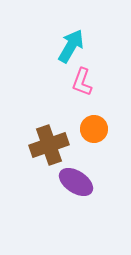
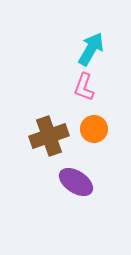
cyan arrow: moved 20 px right, 3 px down
pink L-shape: moved 2 px right, 5 px down
brown cross: moved 9 px up
